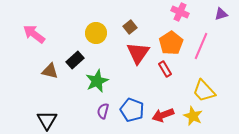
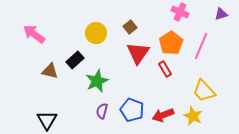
purple semicircle: moved 1 px left
